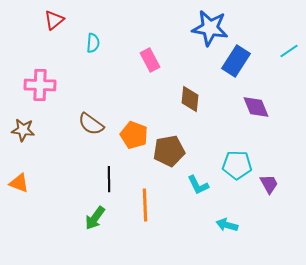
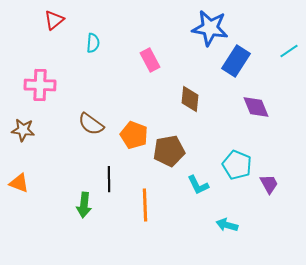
cyan pentagon: rotated 20 degrees clockwise
green arrow: moved 11 px left, 13 px up; rotated 30 degrees counterclockwise
